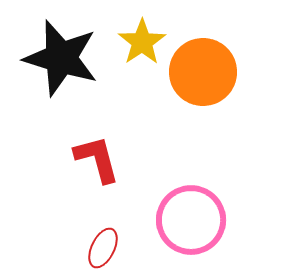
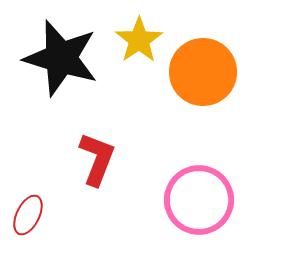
yellow star: moved 3 px left, 2 px up
red L-shape: rotated 36 degrees clockwise
pink circle: moved 8 px right, 20 px up
red ellipse: moved 75 px left, 33 px up
